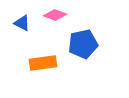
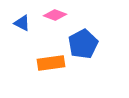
blue pentagon: rotated 16 degrees counterclockwise
orange rectangle: moved 8 px right
